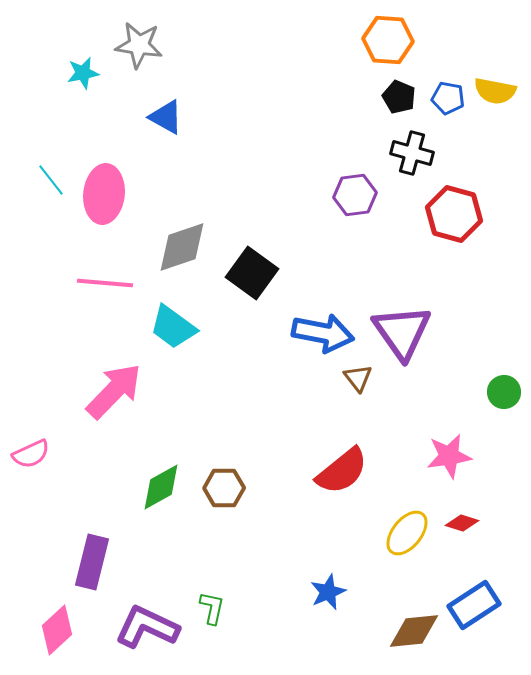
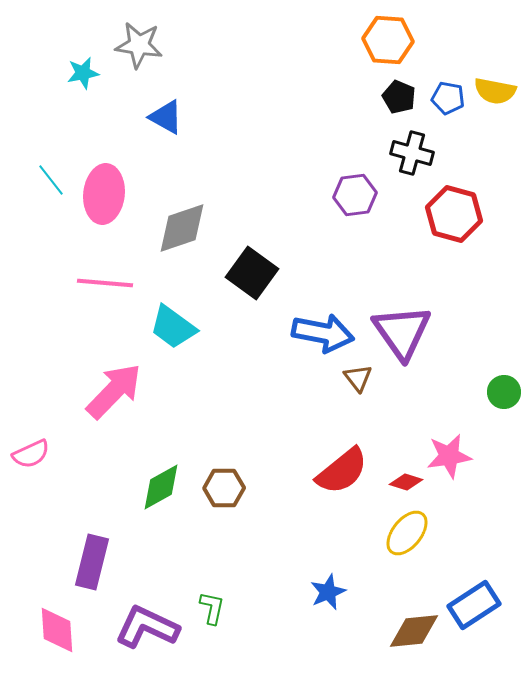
gray diamond: moved 19 px up
red diamond: moved 56 px left, 41 px up
pink diamond: rotated 51 degrees counterclockwise
